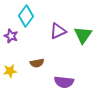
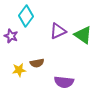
green triangle: rotated 30 degrees counterclockwise
yellow star: moved 9 px right, 1 px up
